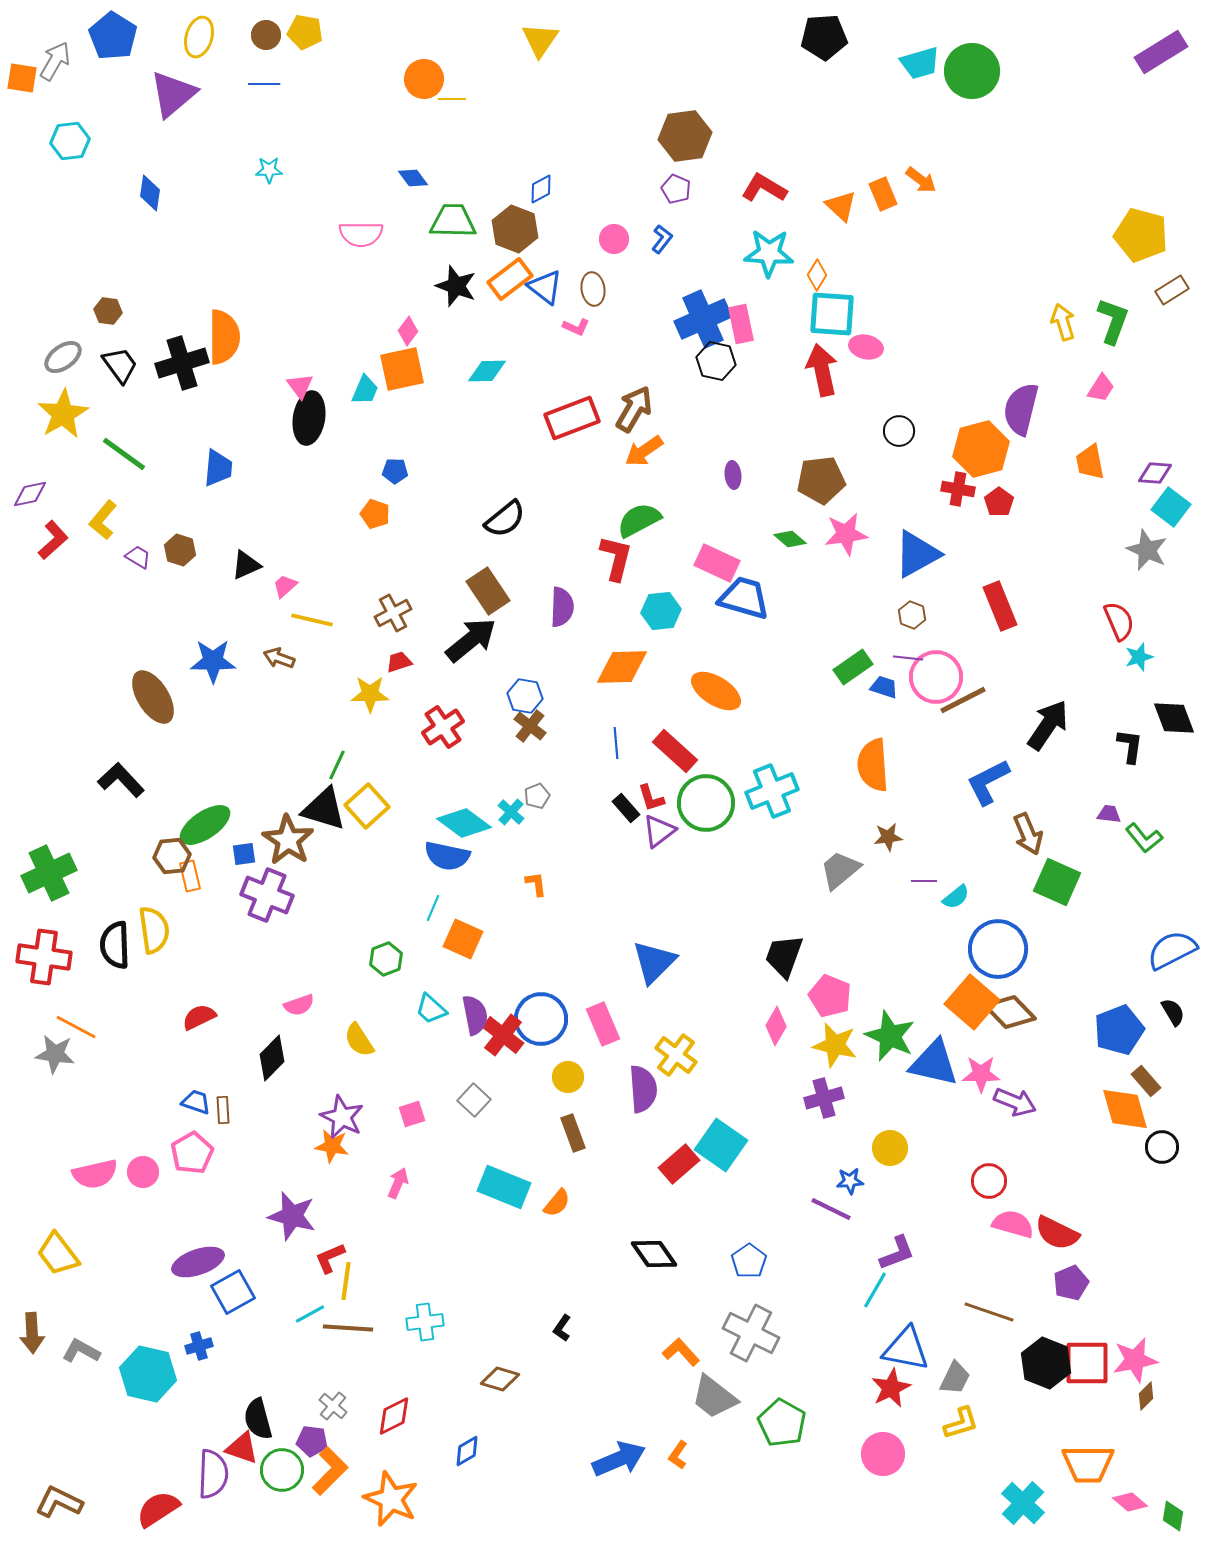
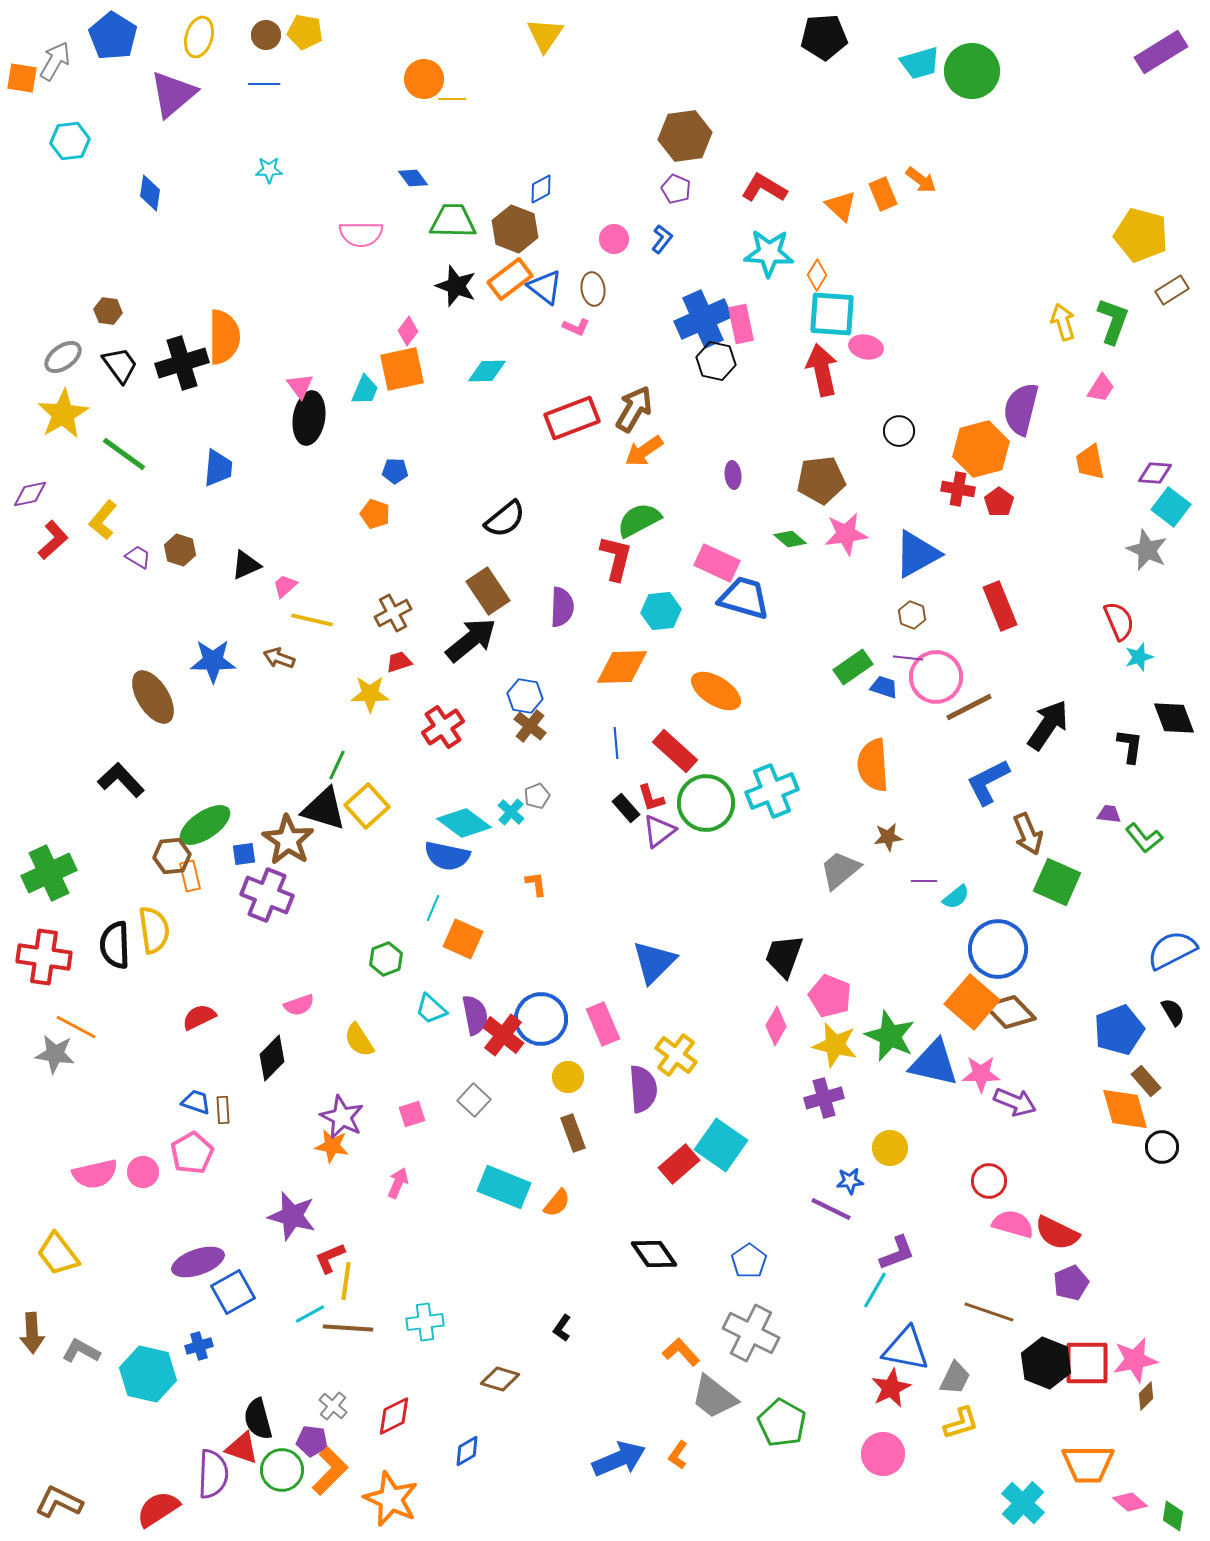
yellow triangle at (540, 40): moved 5 px right, 5 px up
brown line at (963, 700): moved 6 px right, 7 px down
